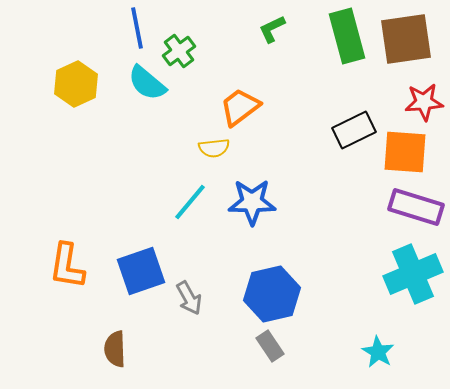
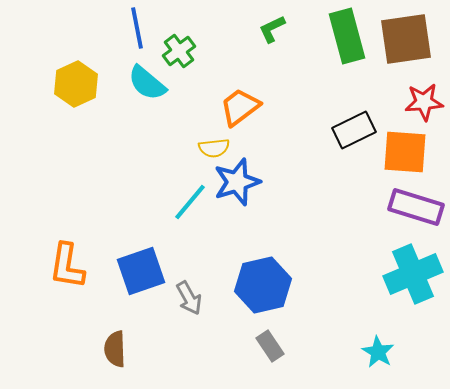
blue star: moved 15 px left, 20 px up; rotated 18 degrees counterclockwise
blue hexagon: moved 9 px left, 9 px up
